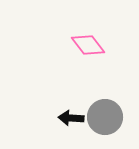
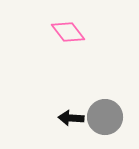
pink diamond: moved 20 px left, 13 px up
